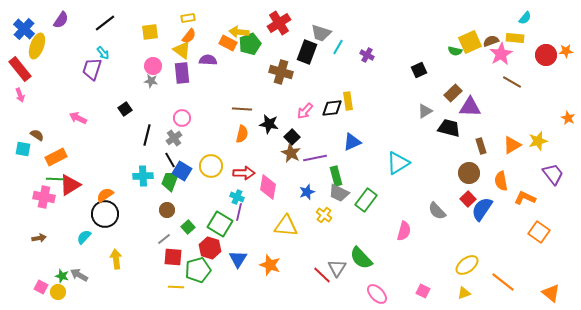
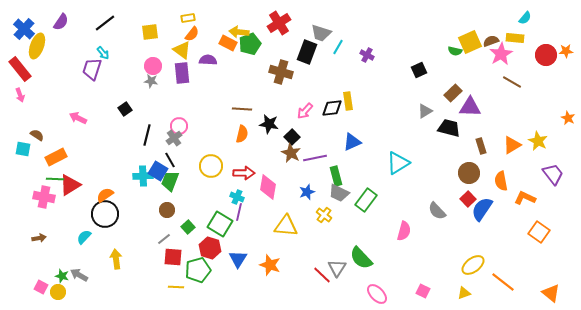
purple semicircle at (61, 20): moved 2 px down
orange semicircle at (189, 36): moved 3 px right, 2 px up
pink circle at (182, 118): moved 3 px left, 8 px down
yellow star at (538, 141): rotated 30 degrees counterclockwise
blue square at (182, 171): moved 24 px left
yellow ellipse at (467, 265): moved 6 px right
